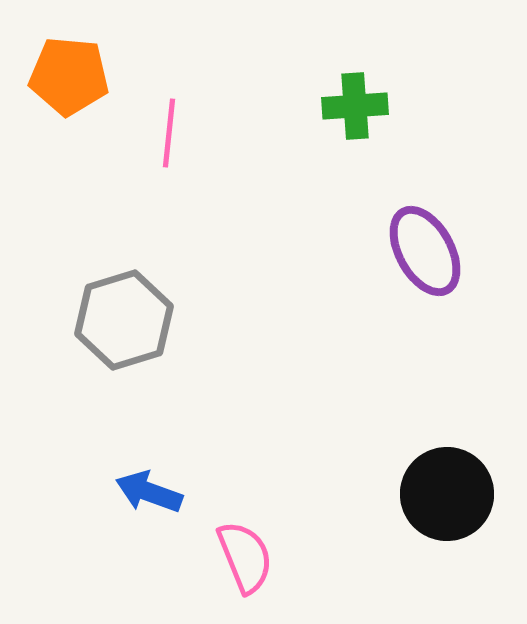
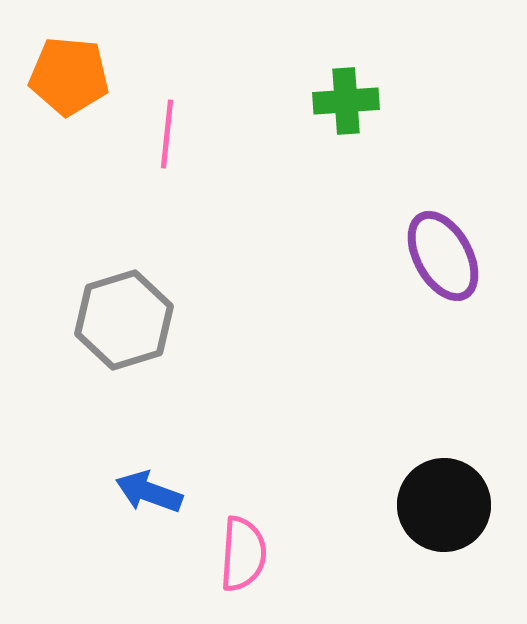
green cross: moved 9 px left, 5 px up
pink line: moved 2 px left, 1 px down
purple ellipse: moved 18 px right, 5 px down
black circle: moved 3 px left, 11 px down
pink semicircle: moved 2 px left, 3 px up; rotated 26 degrees clockwise
